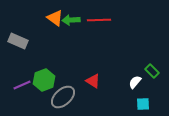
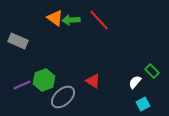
red line: rotated 50 degrees clockwise
cyan square: rotated 24 degrees counterclockwise
